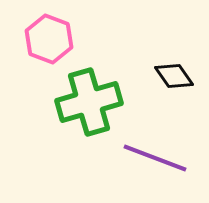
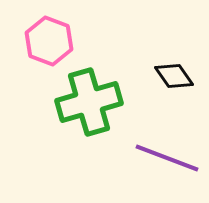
pink hexagon: moved 2 px down
purple line: moved 12 px right
